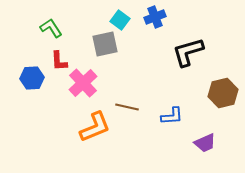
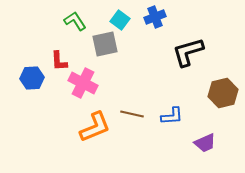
green L-shape: moved 24 px right, 7 px up
pink cross: rotated 20 degrees counterclockwise
brown line: moved 5 px right, 7 px down
